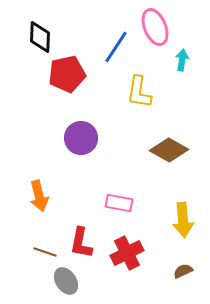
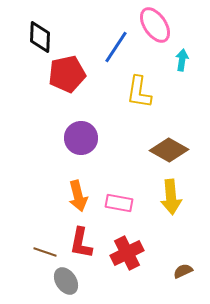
pink ellipse: moved 2 px up; rotated 12 degrees counterclockwise
orange arrow: moved 39 px right
yellow arrow: moved 12 px left, 23 px up
